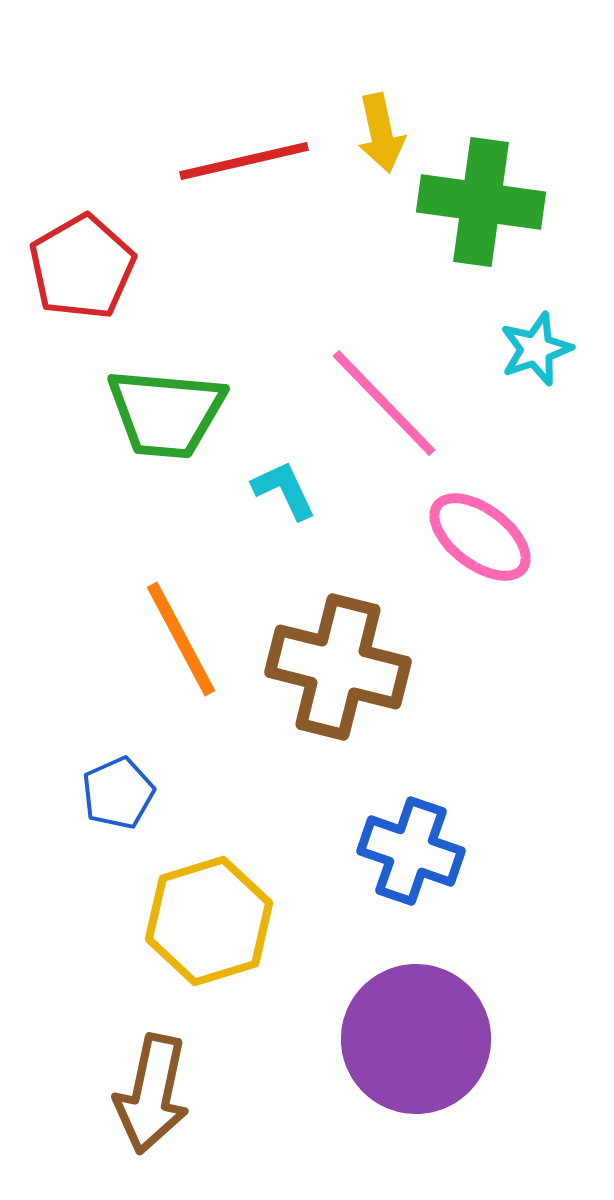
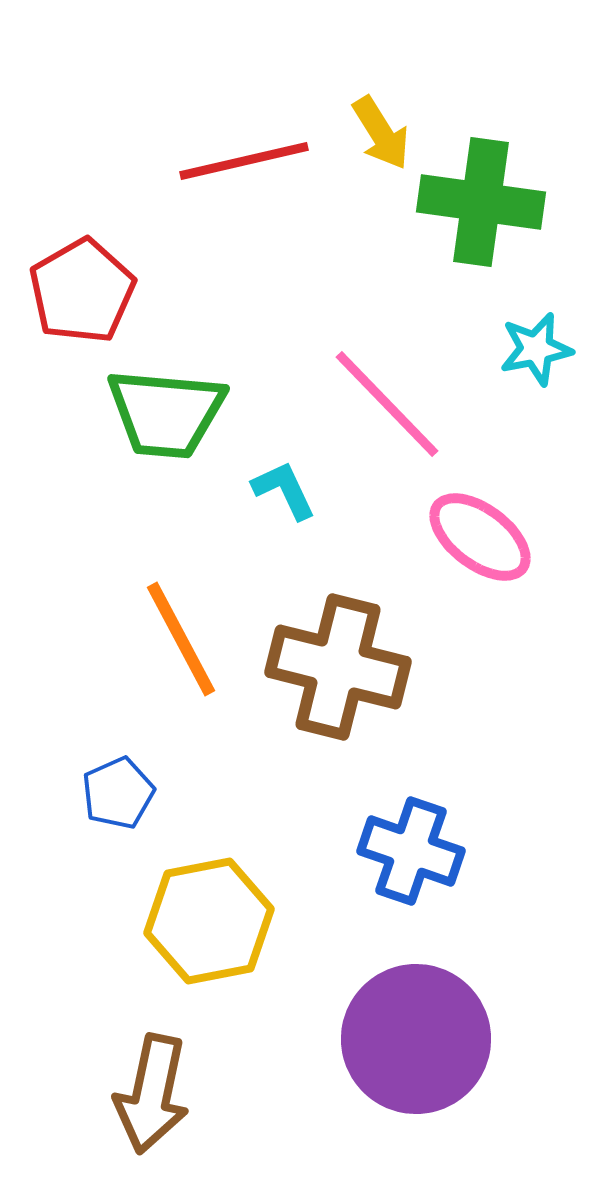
yellow arrow: rotated 20 degrees counterclockwise
red pentagon: moved 24 px down
cyan star: rotated 8 degrees clockwise
pink line: moved 3 px right, 1 px down
yellow hexagon: rotated 6 degrees clockwise
